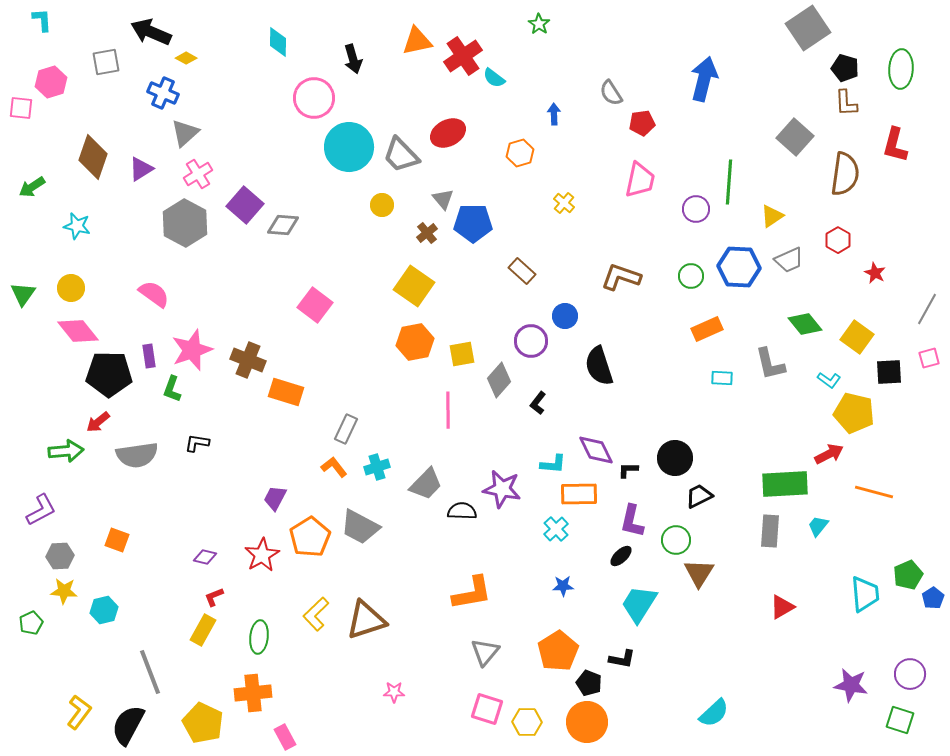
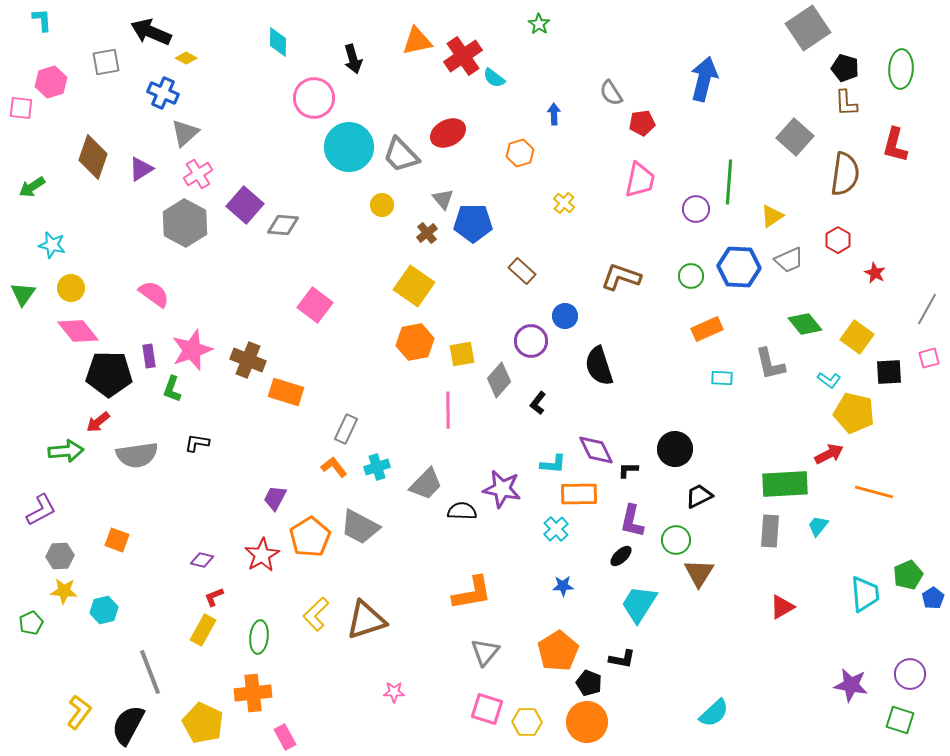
cyan star at (77, 226): moved 25 px left, 19 px down
black circle at (675, 458): moved 9 px up
purple diamond at (205, 557): moved 3 px left, 3 px down
